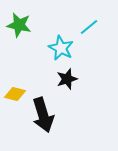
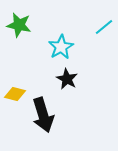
cyan line: moved 15 px right
cyan star: moved 1 px up; rotated 15 degrees clockwise
black star: rotated 25 degrees counterclockwise
